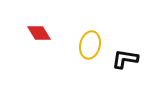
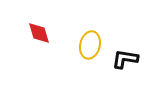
red diamond: rotated 15 degrees clockwise
